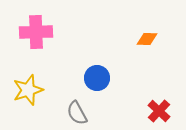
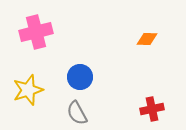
pink cross: rotated 12 degrees counterclockwise
blue circle: moved 17 px left, 1 px up
red cross: moved 7 px left, 2 px up; rotated 35 degrees clockwise
